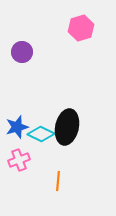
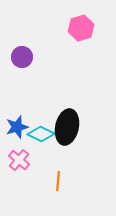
purple circle: moved 5 px down
pink cross: rotated 30 degrees counterclockwise
